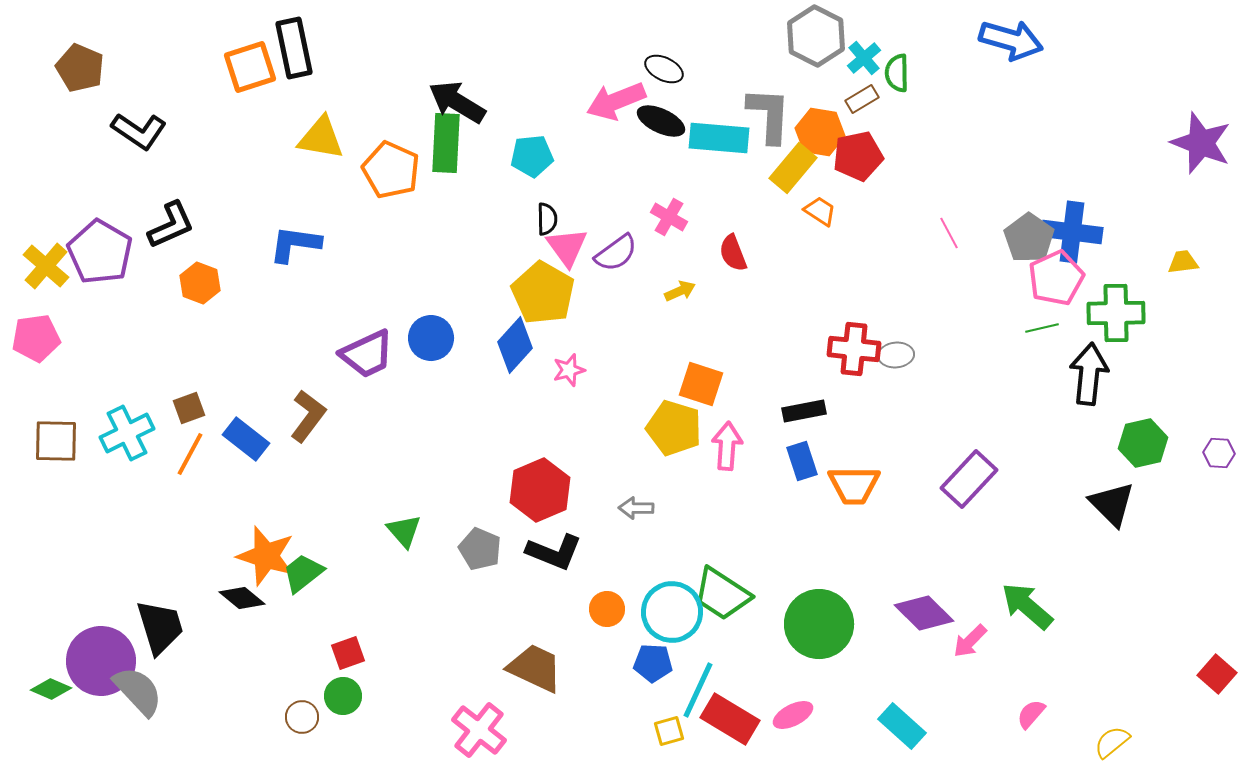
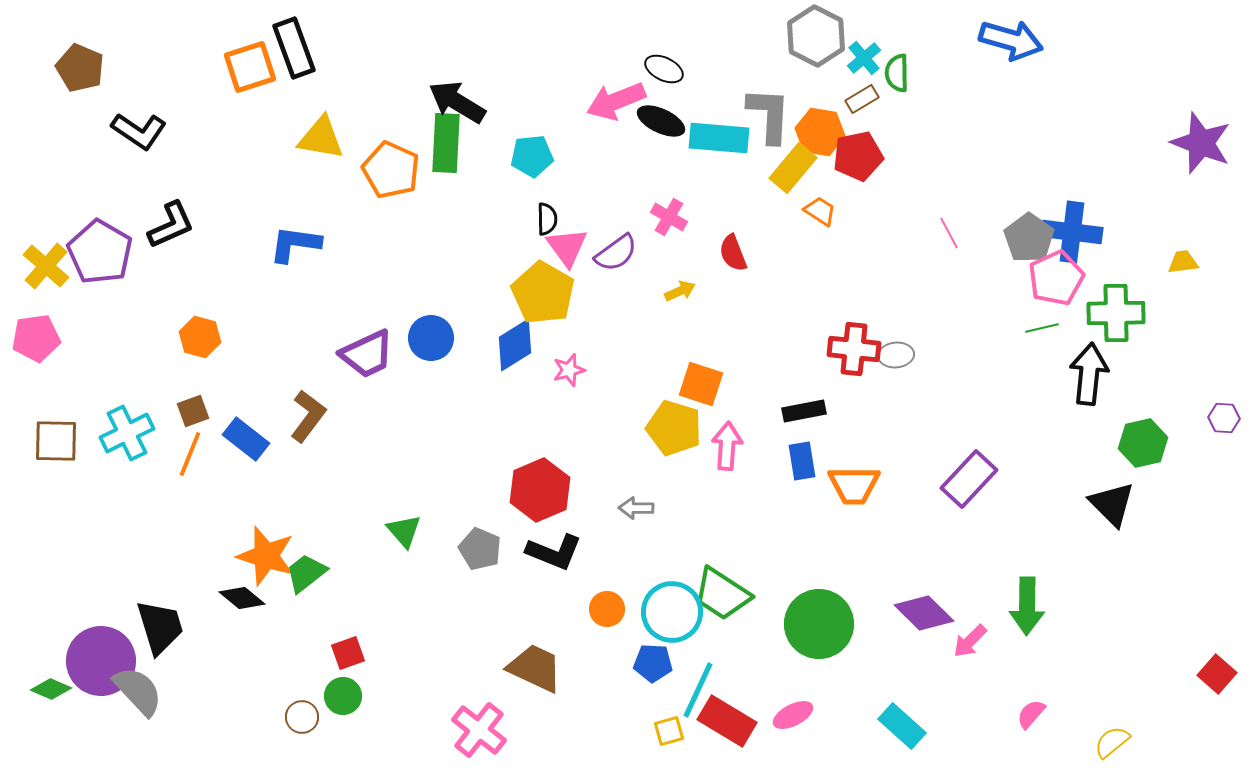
black rectangle at (294, 48): rotated 8 degrees counterclockwise
orange hexagon at (200, 283): moved 54 px down; rotated 6 degrees counterclockwise
blue diamond at (515, 345): rotated 16 degrees clockwise
brown square at (189, 408): moved 4 px right, 3 px down
purple hexagon at (1219, 453): moved 5 px right, 35 px up
orange line at (190, 454): rotated 6 degrees counterclockwise
blue rectangle at (802, 461): rotated 9 degrees clockwise
green trapezoid at (303, 573): moved 3 px right
green arrow at (1027, 606): rotated 130 degrees counterclockwise
red rectangle at (730, 719): moved 3 px left, 2 px down
